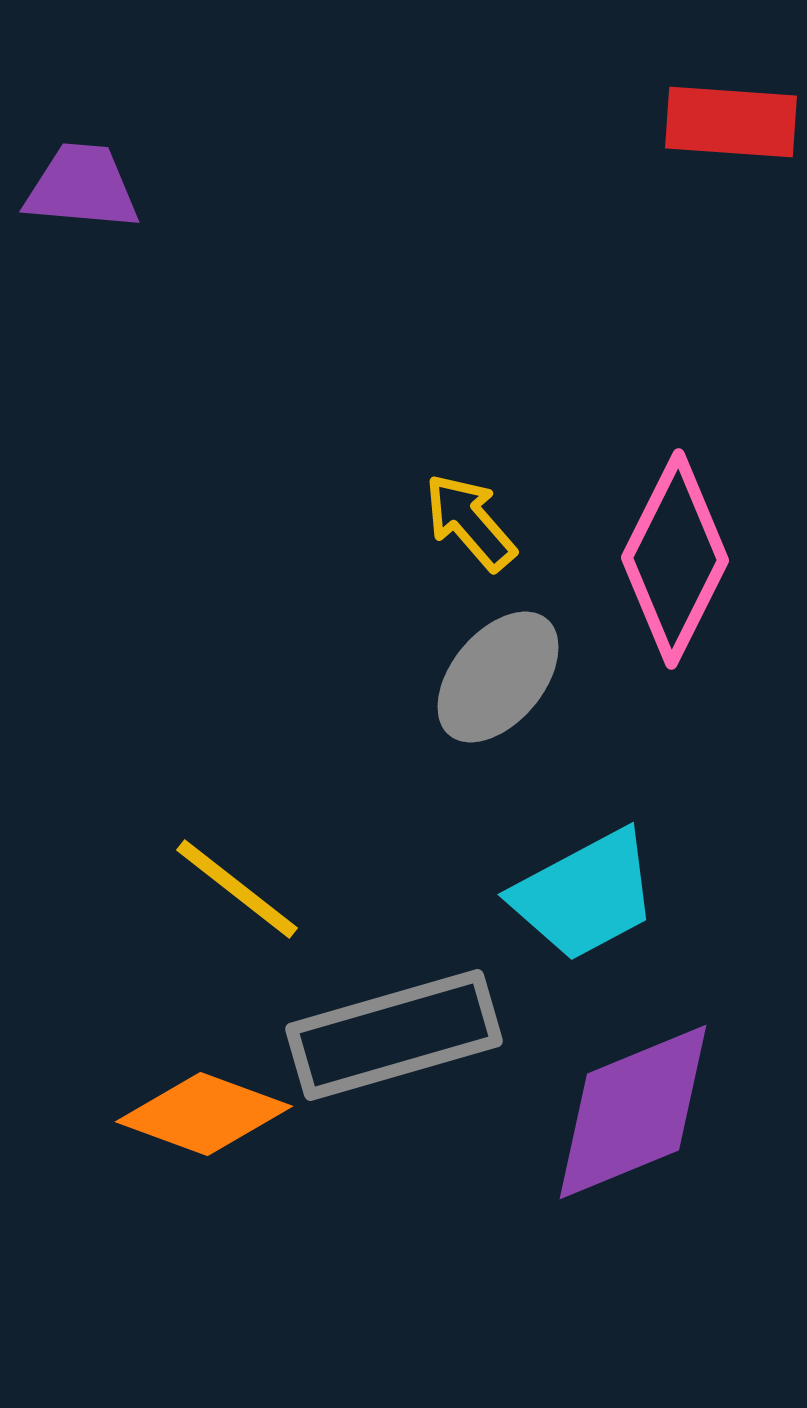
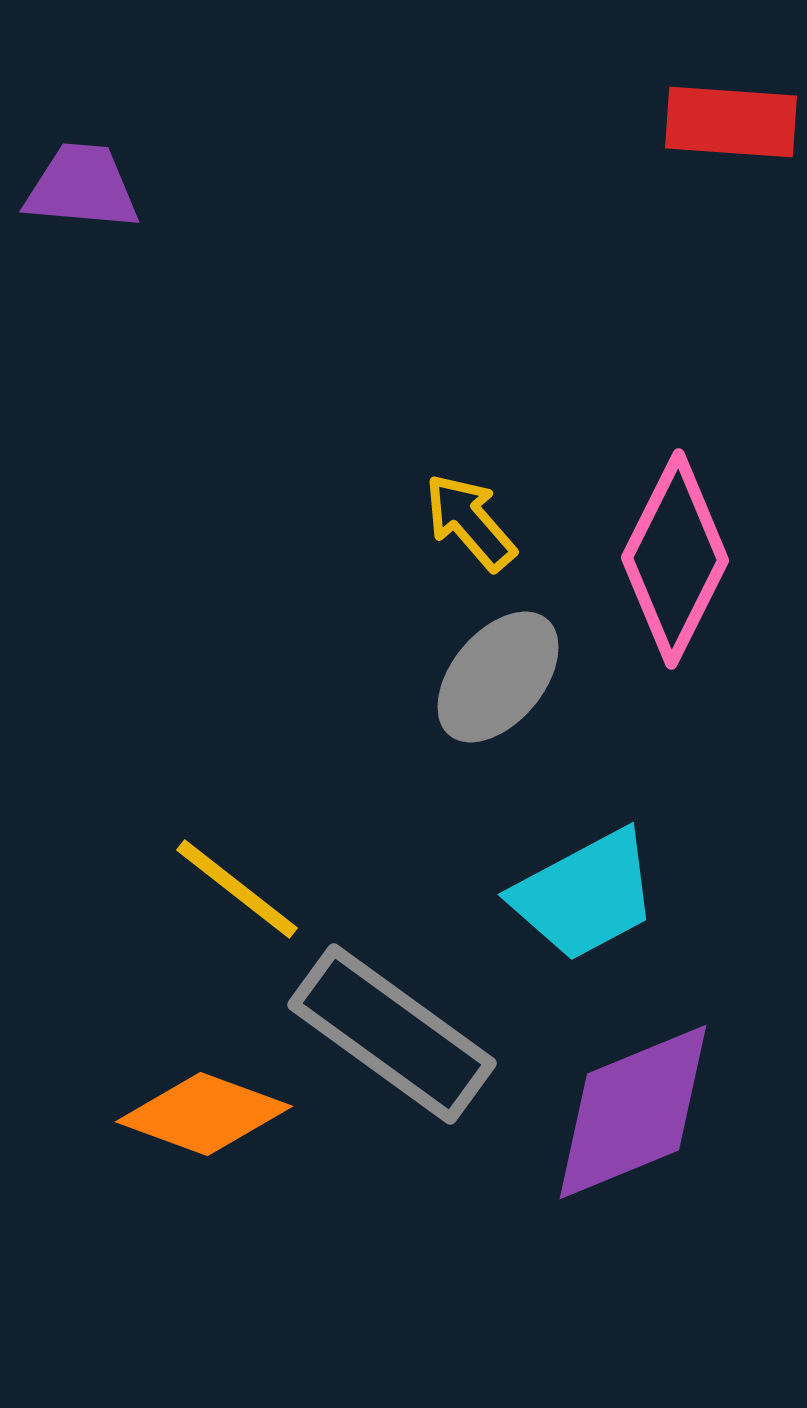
gray rectangle: moved 2 px left, 1 px up; rotated 52 degrees clockwise
